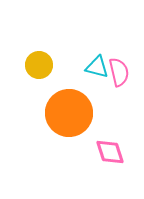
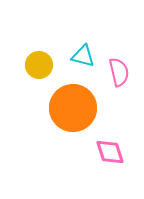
cyan triangle: moved 14 px left, 11 px up
orange circle: moved 4 px right, 5 px up
